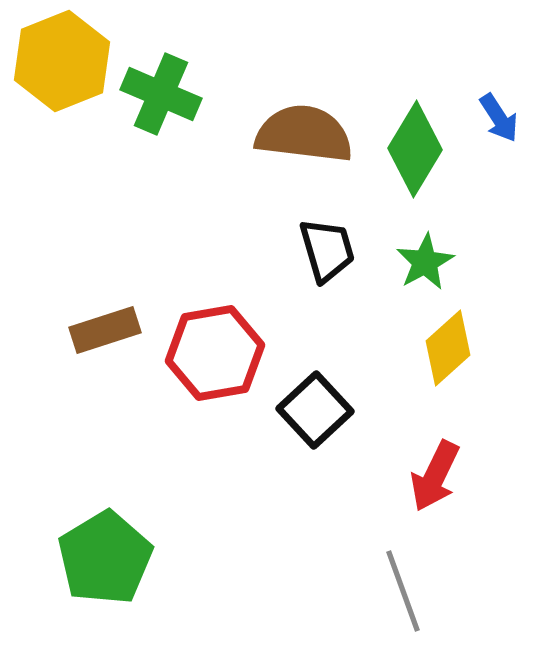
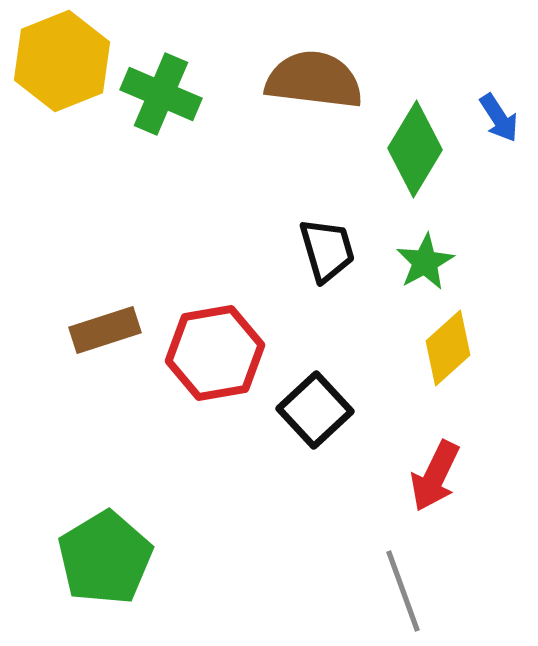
brown semicircle: moved 10 px right, 54 px up
